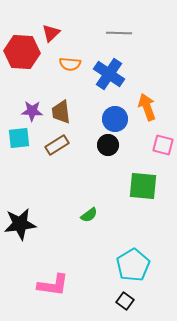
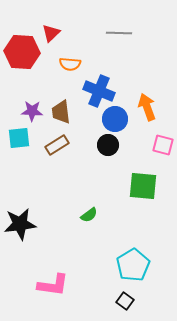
blue cross: moved 10 px left, 17 px down; rotated 12 degrees counterclockwise
